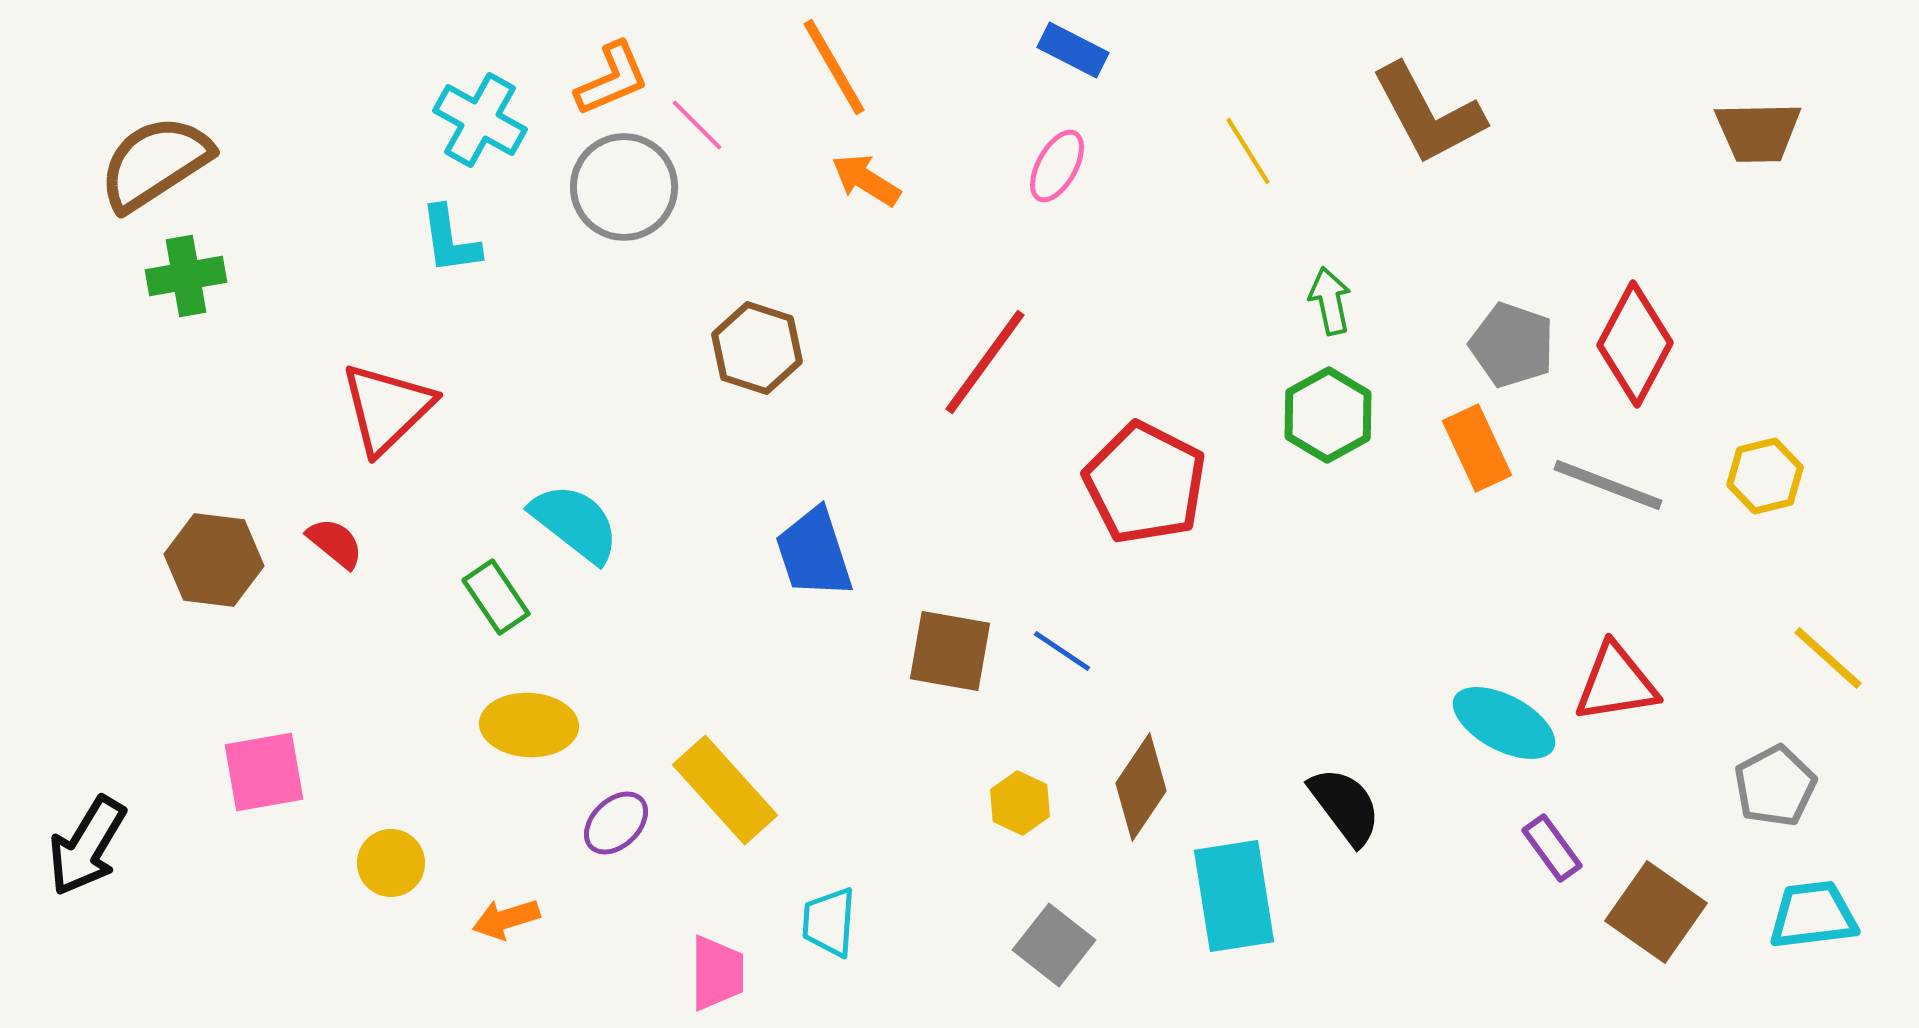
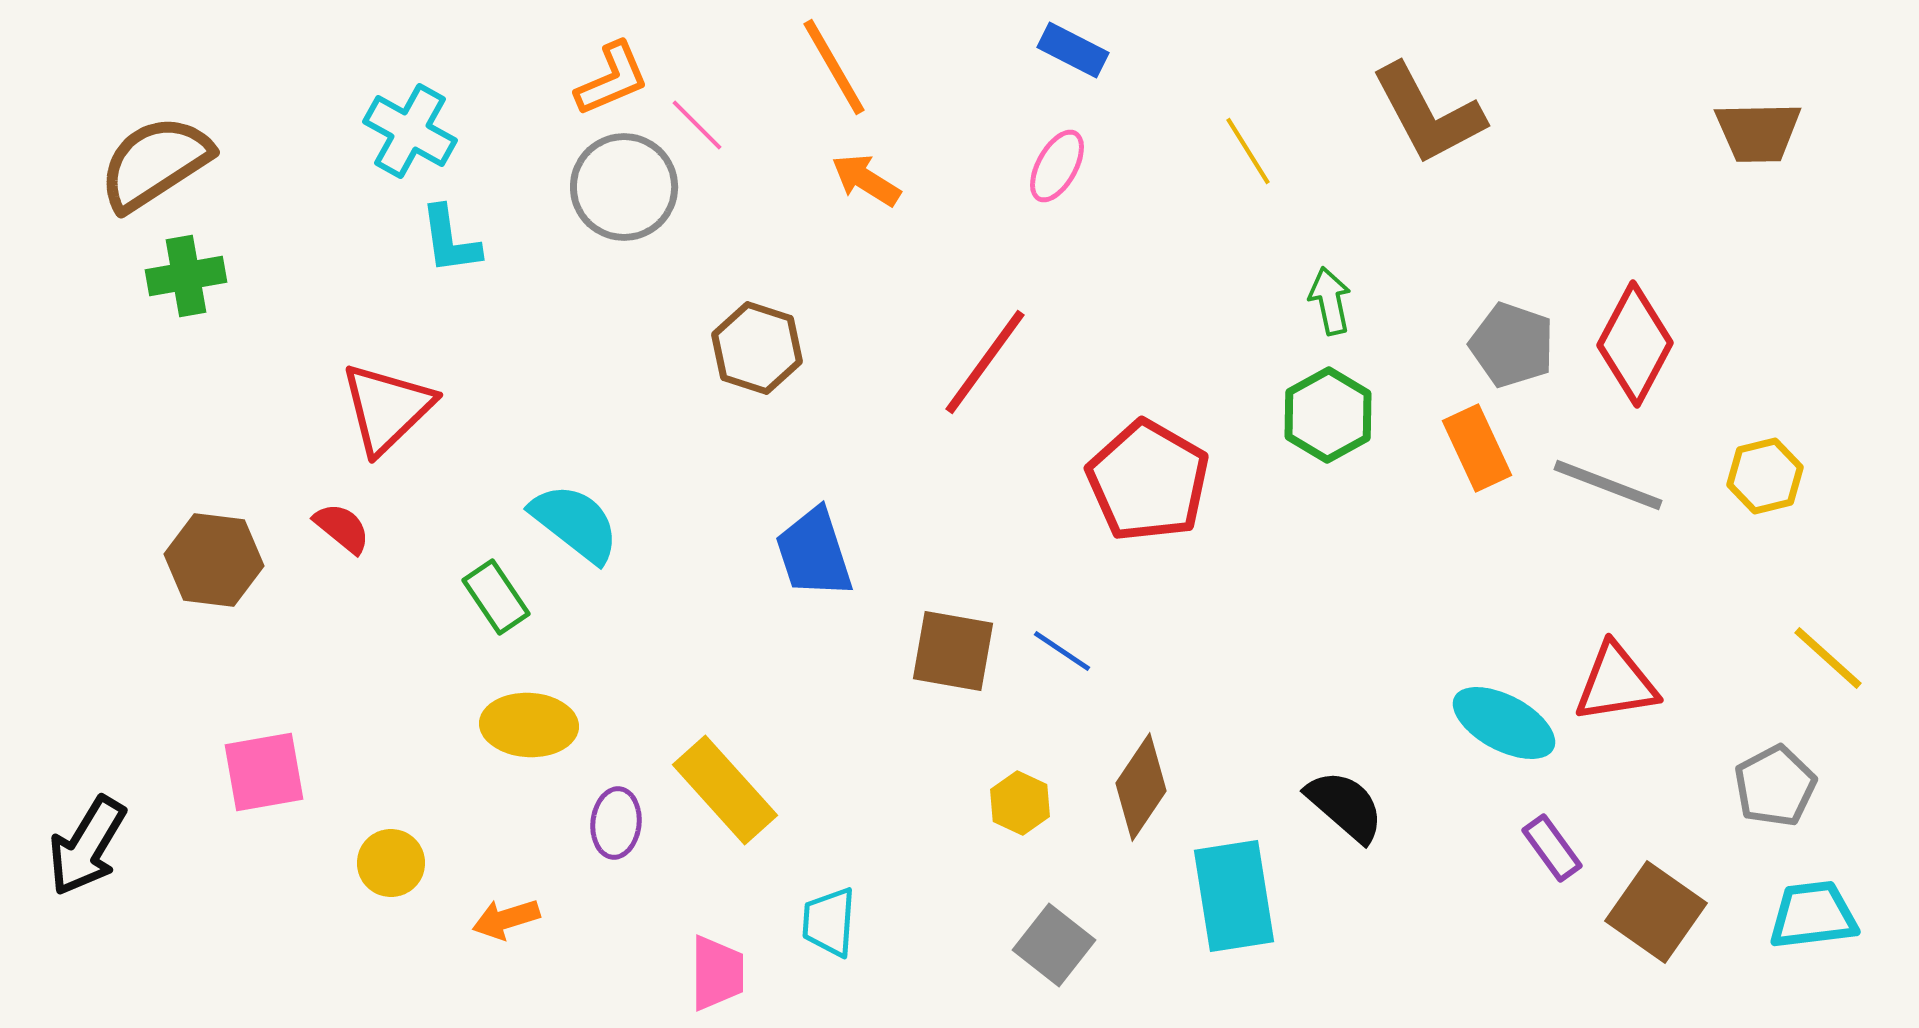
cyan cross at (480, 120): moved 70 px left, 11 px down
red pentagon at (1145, 483): moved 3 px right, 2 px up; rotated 3 degrees clockwise
red semicircle at (335, 543): moved 7 px right, 15 px up
brown square at (950, 651): moved 3 px right
black semicircle at (1345, 806): rotated 12 degrees counterclockwise
purple ellipse at (616, 823): rotated 40 degrees counterclockwise
